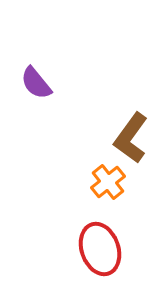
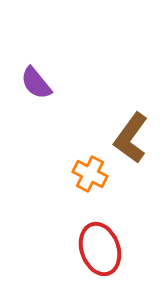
orange cross: moved 18 px left, 8 px up; rotated 24 degrees counterclockwise
